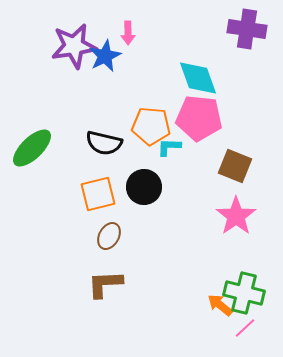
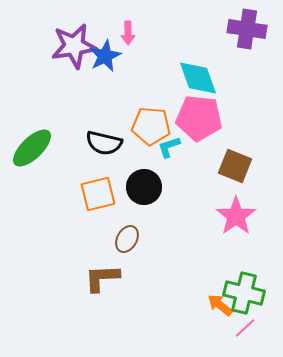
cyan L-shape: rotated 20 degrees counterclockwise
brown ellipse: moved 18 px right, 3 px down
brown L-shape: moved 3 px left, 6 px up
